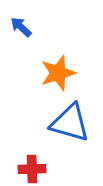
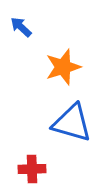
orange star: moved 5 px right, 6 px up
blue triangle: moved 2 px right
